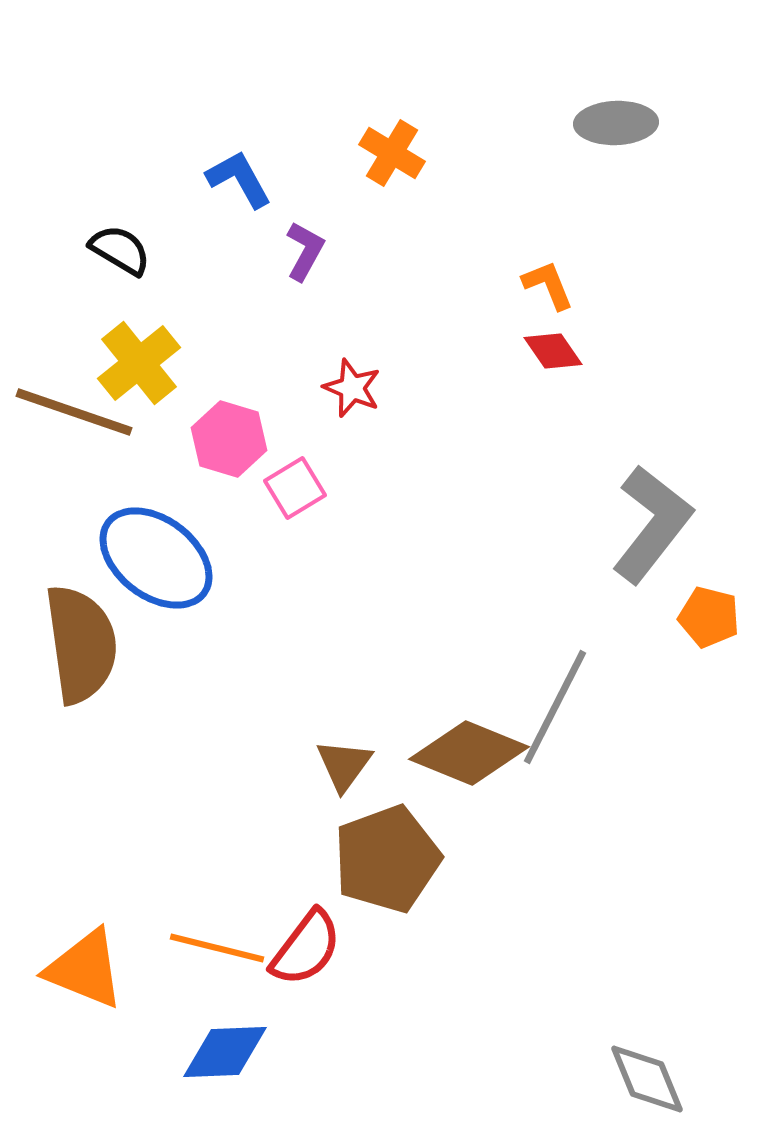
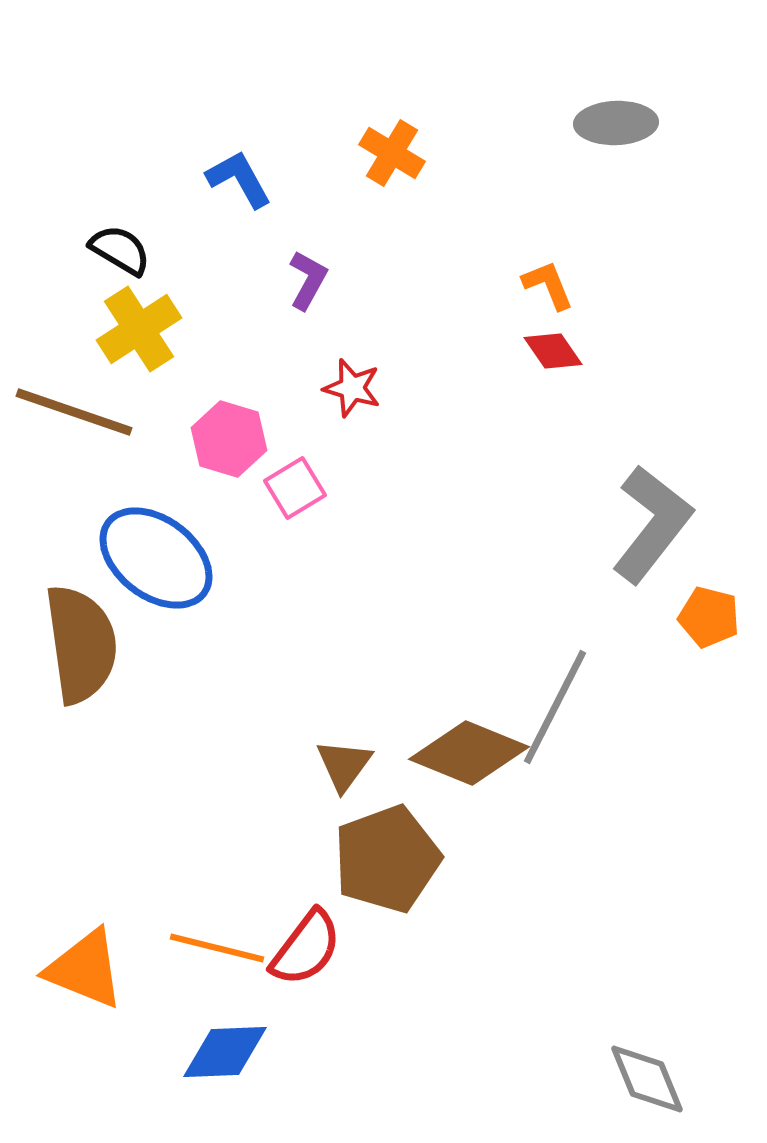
purple L-shape: moved 3 px right, 29 px down
yellow cross: moved 34 px up; rotated 6 degrees clockwise
red star: rotated 6 degrees counterclockwise
